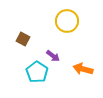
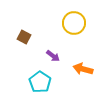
yellow circle: moved 7 px right, 2 px down
brown square: moved 1 px right, 2 px up
cyan pentagon: moved 3 px right, 10 px down
